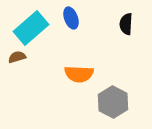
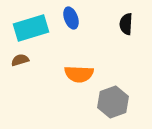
cyan rectangle: rotated 24 degrees clockwise
brown semicircle: moved 3 px right, 3 px down
gray hexagon: rotated 12 degrees clockwise
